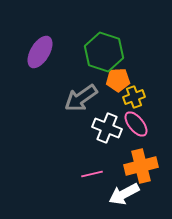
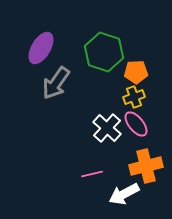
purple ellipse: moved 1 px right, 4 px up
orange pentagon: moved 18 px right, 8 px up
gray arrow: moved 25 px left, 15 px up; rotated 20 degrees counterclockwise
white cross: rotated 20 degrees clockwise
orange cross: moved 5 px right
